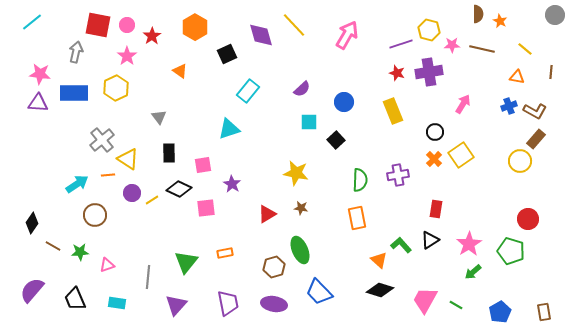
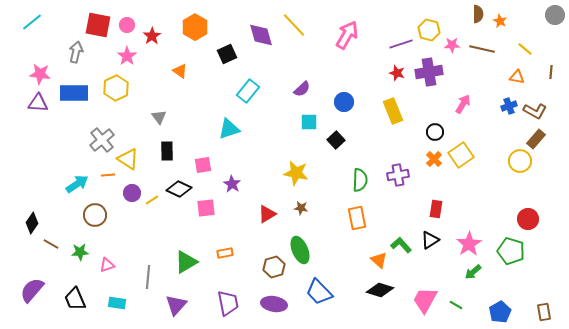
black rectangle at (169, 153): moved 2 px left, 2 px up
brown line at (53, 246): moved 2 px left, 2 px up
green triangle at (186, 262): rotated 20 degrees clockwise
